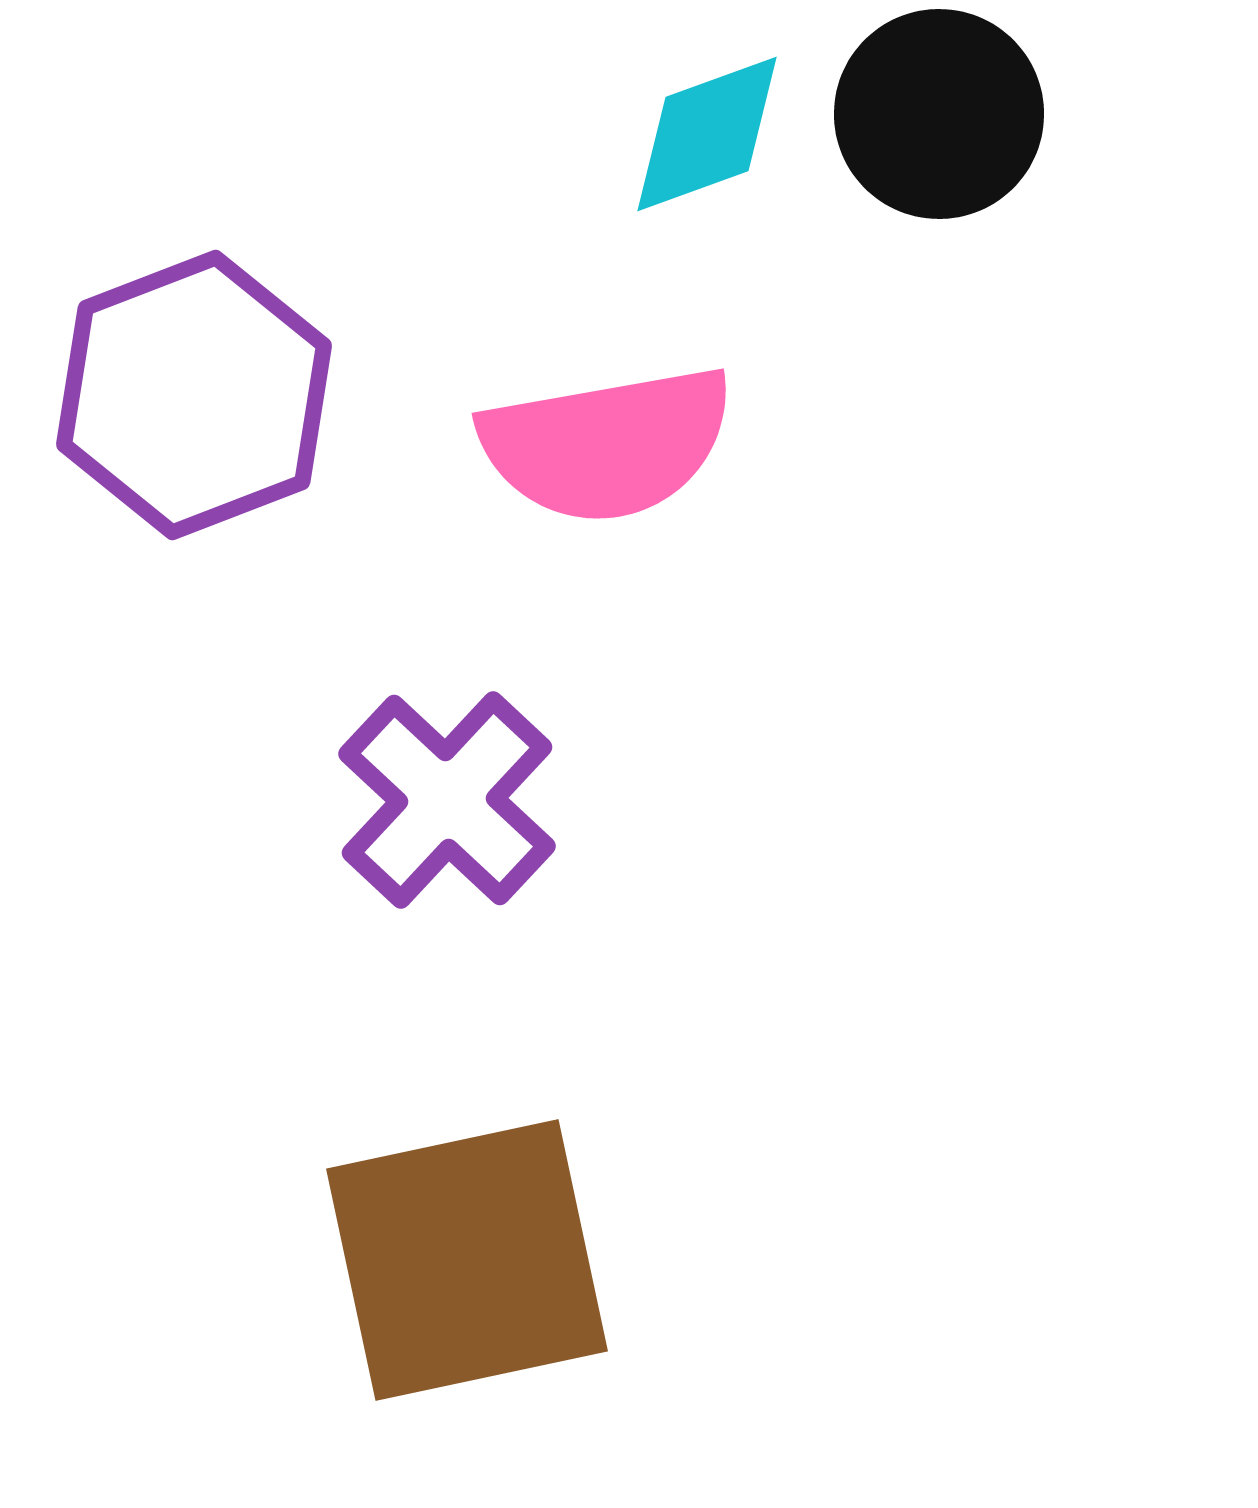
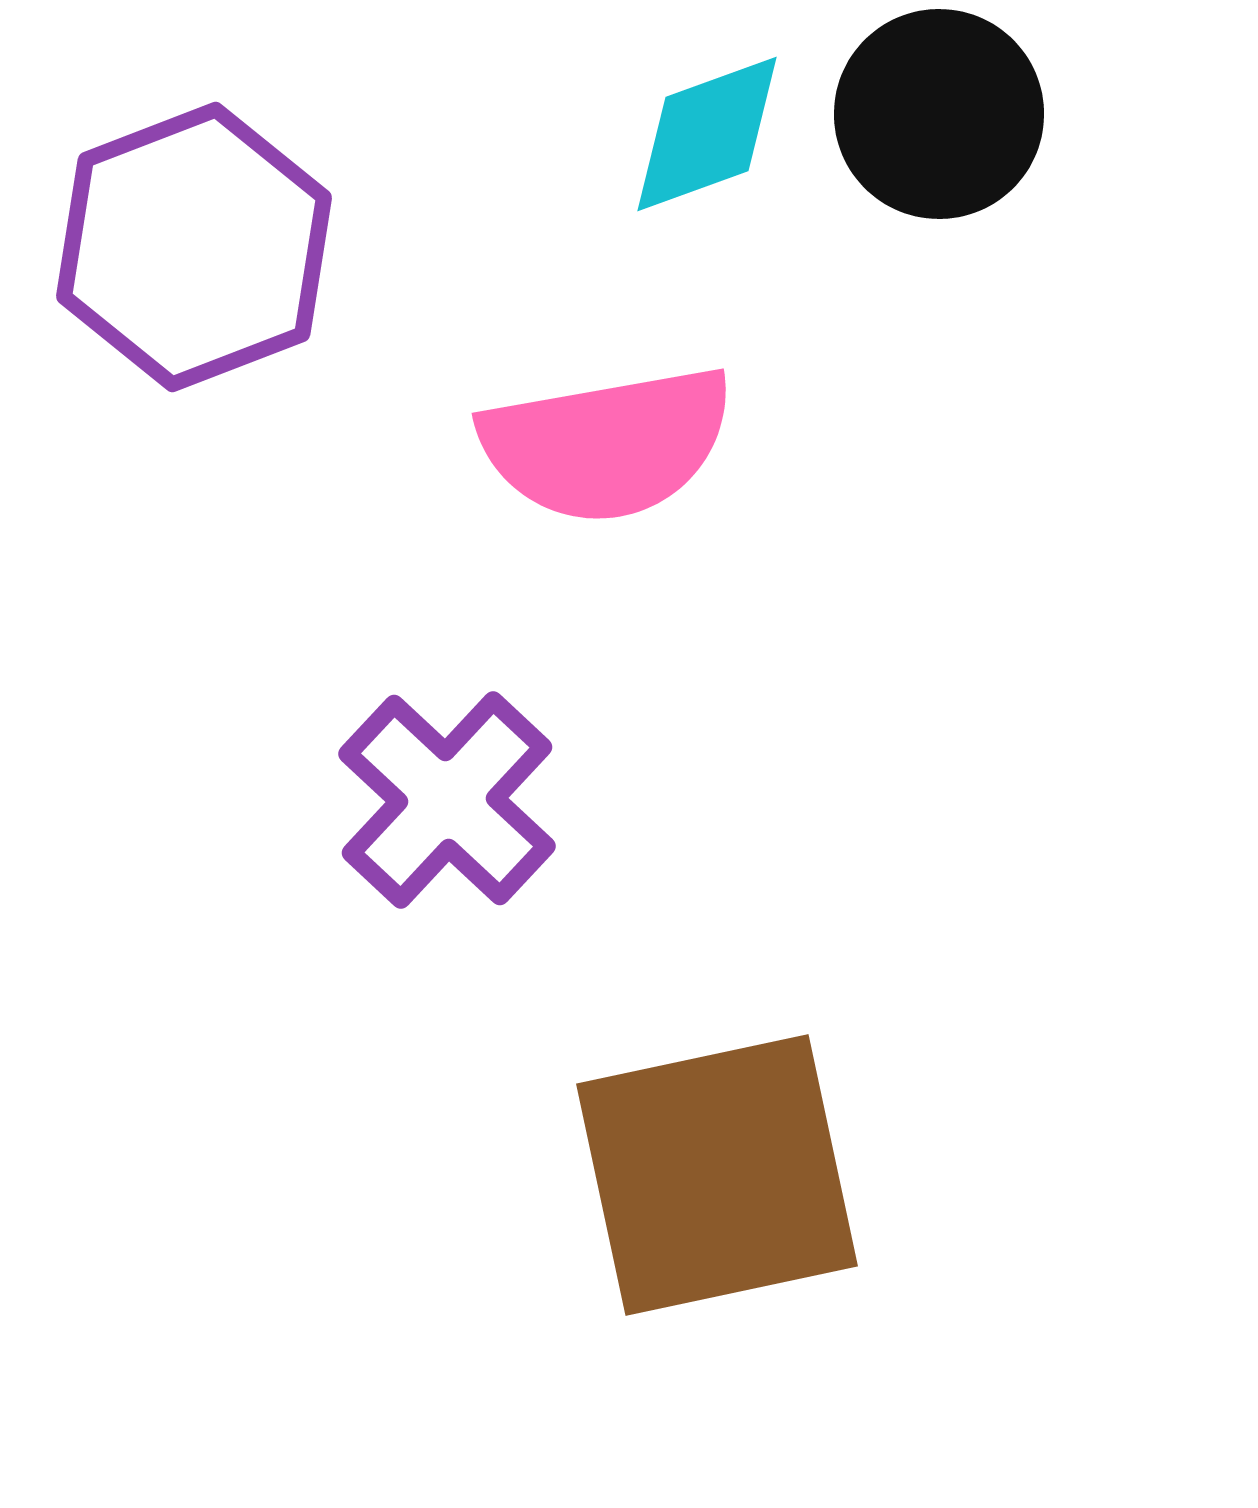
purple hexagon: moved 148 px up
brown square: moved 250 px right, 85 px up
